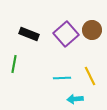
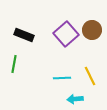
black rectangle: moved 5 px left, 1 px down
